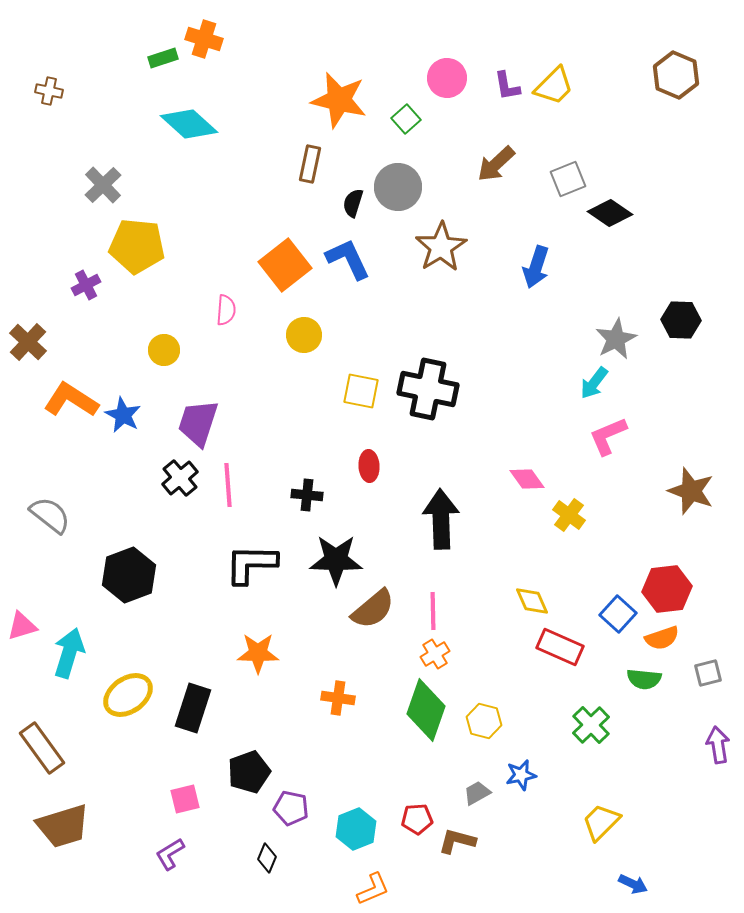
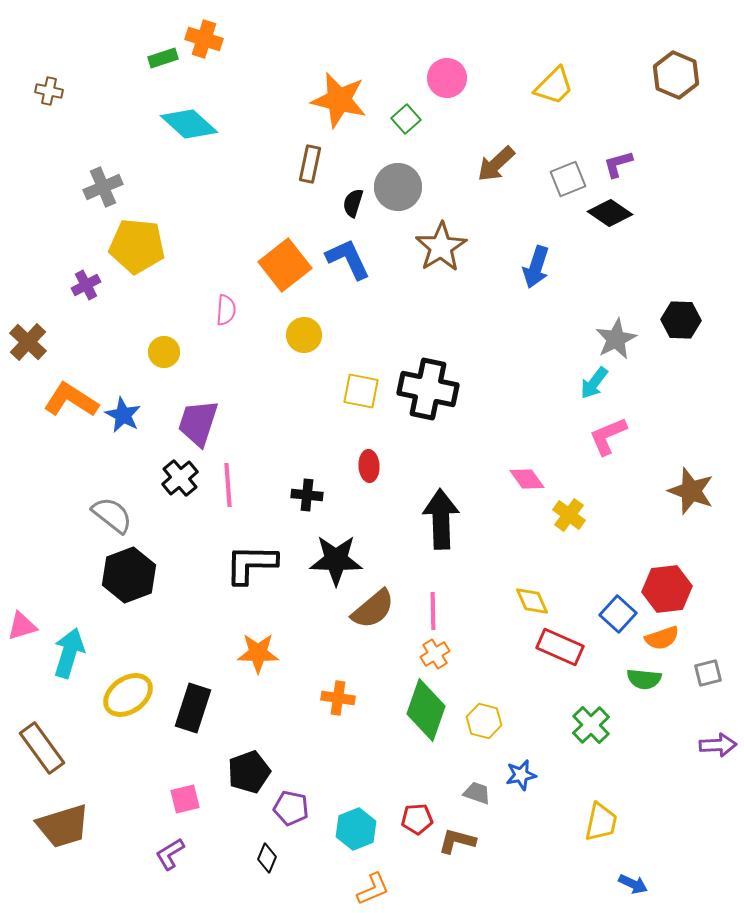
purple L-shape at (507, 86): moved 111 px right, 78 px down; rotated 84 degrees clockwise
gray cross at (103, 185): moved 2 px down; rotated 21 degrees clockwise
yellow circle at (164, 350): moved 2 px down
gray semicircle at (50, 515): moved 62 px right
purple arrow at (718, 745): rotated 96 degrees clockwise
gray trapezoid at (477, 793): rotated 48 degrees clockwise
yellow trapezoid at (601, 822): rotated 147 degrees clockwise
